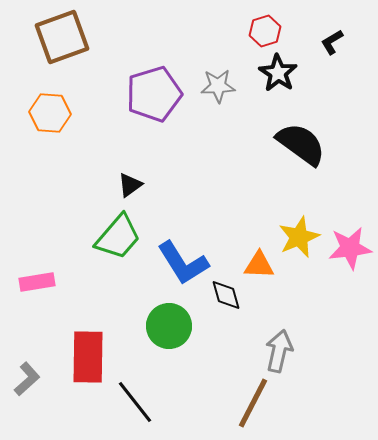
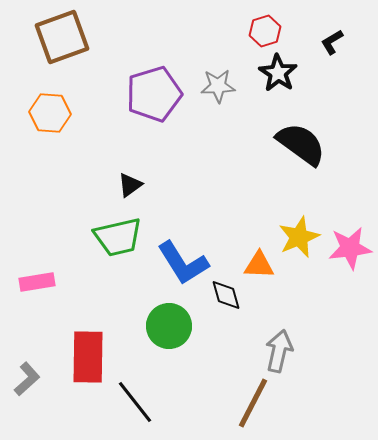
green trapezoid: rotated 36 degrees clockwise
